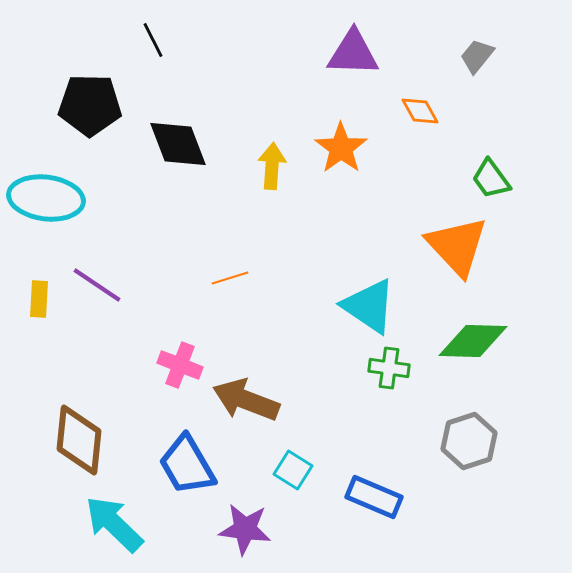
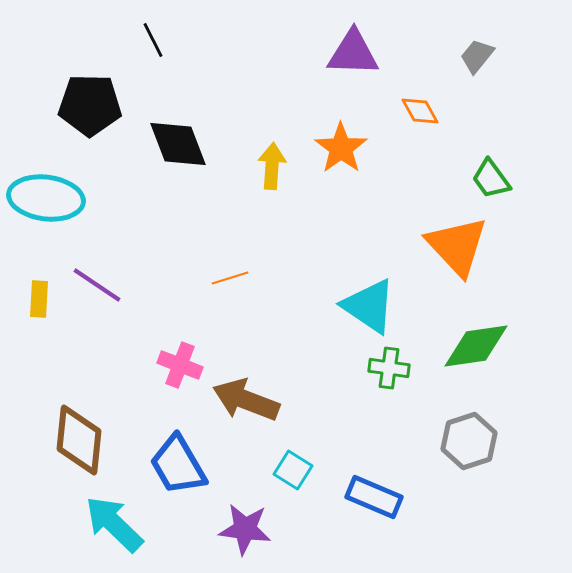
green diamond: moved 3 px right, 5 px down; rotated 10 degrees counterclockwise
blue trapezoid: moved 9 px left
